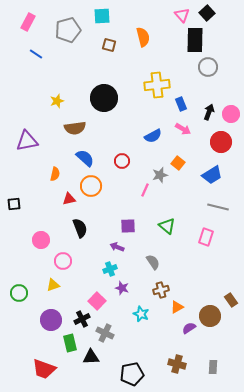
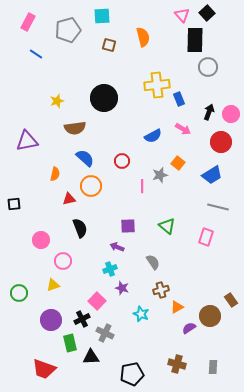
blue rectangle at (181, 104): moved 2 px left, 5 px up
pink line at (145, 190): moved 3 px left, 4 px up; rotated 24 degrees counterclockwise
